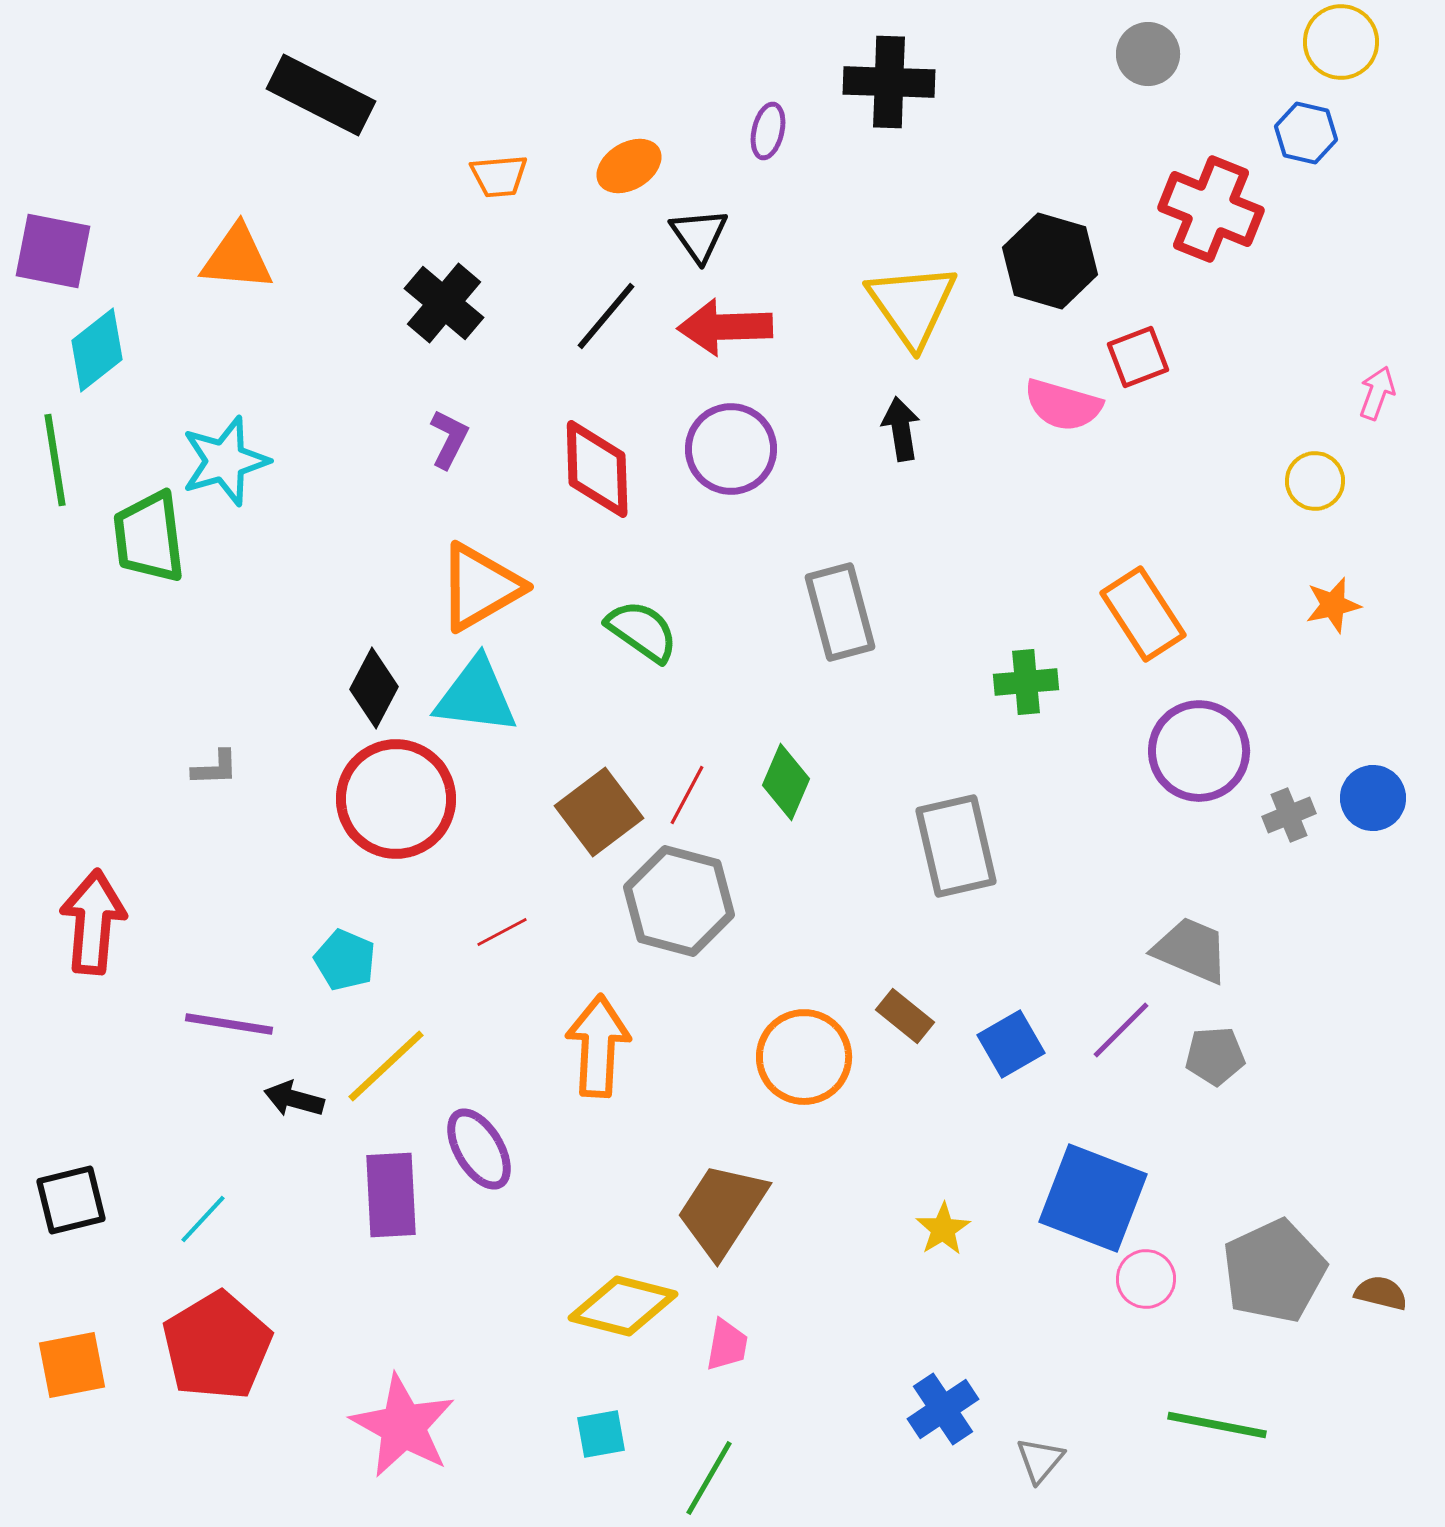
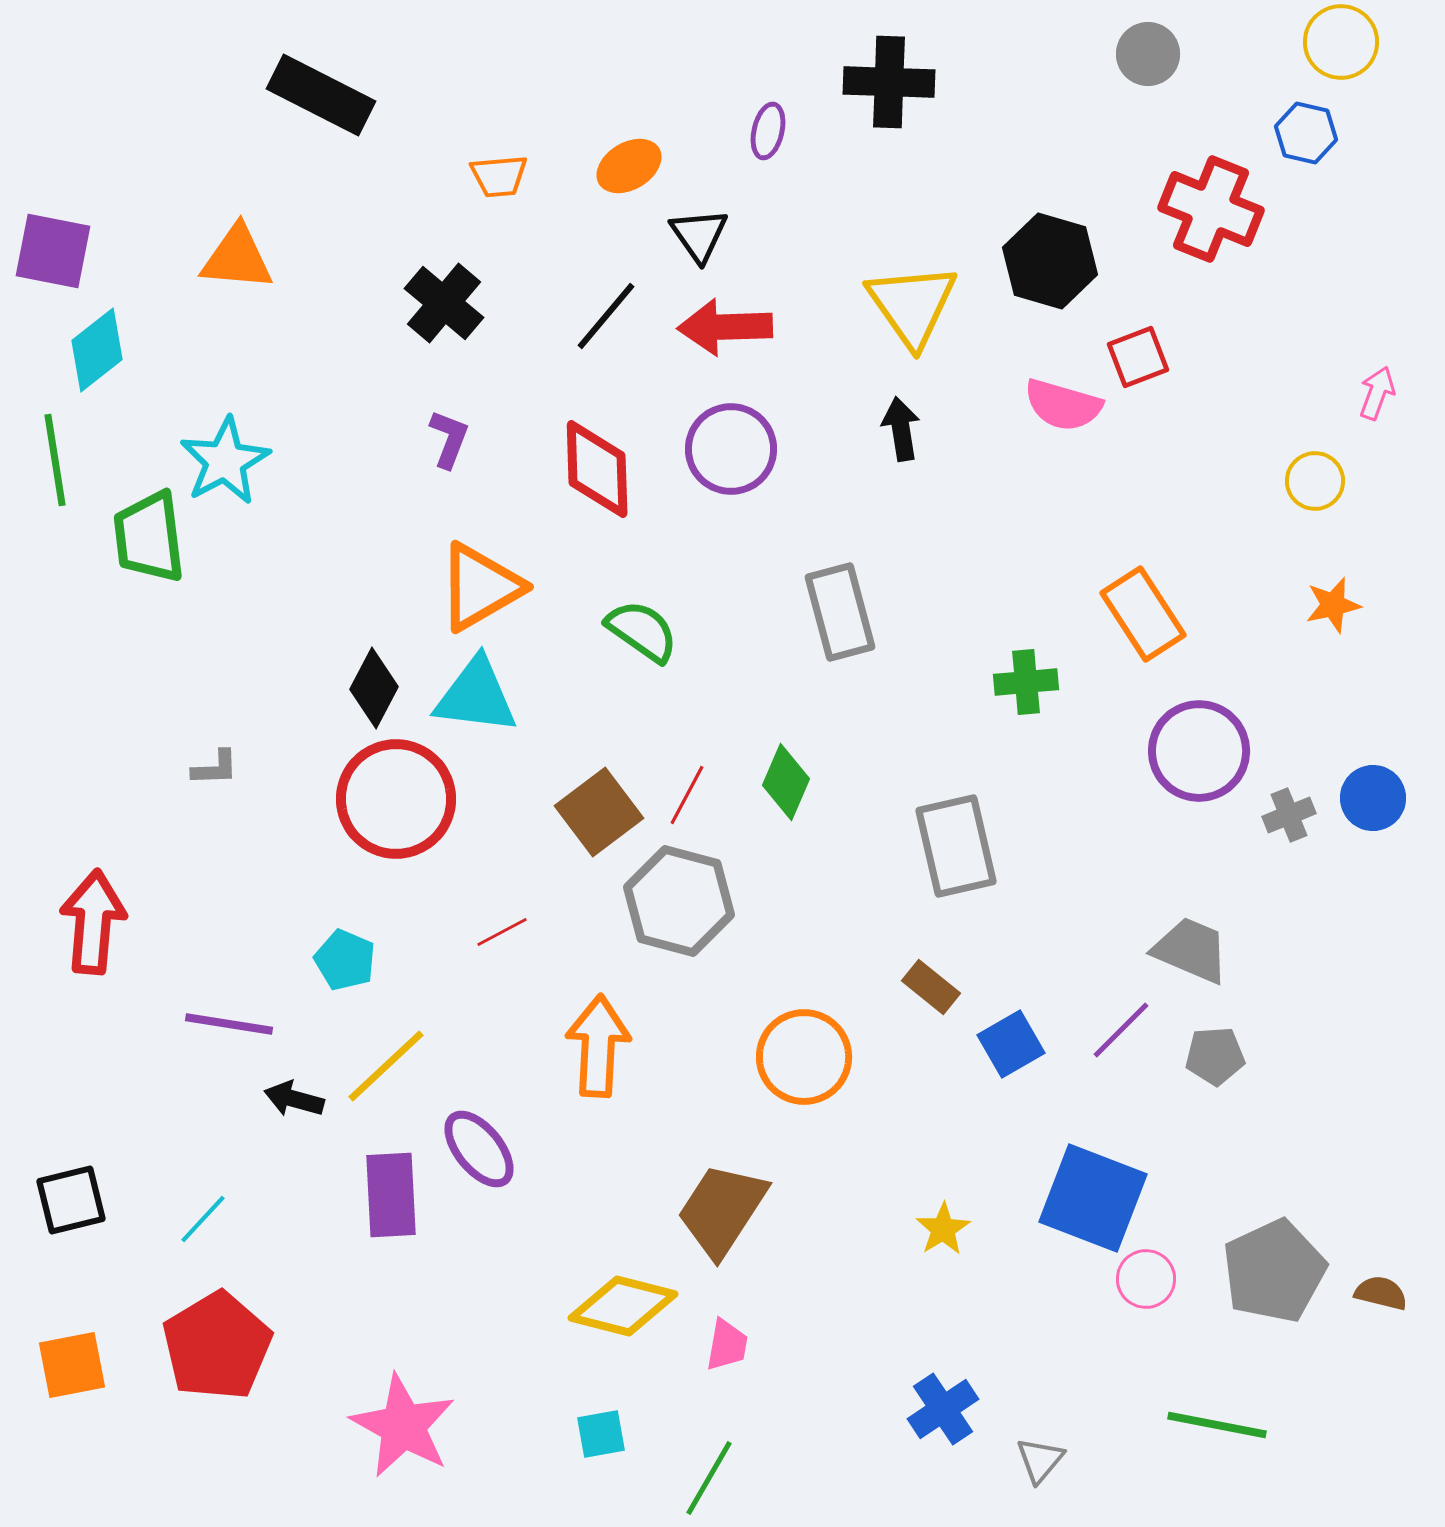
purple L-shape at (449, 439): rotated 6 degrees counterclockwise
cyan star at (225, 461): rotated 12 degrees counterclockwise
brown rectangle at (905, 1016): moved 26 px right, 29 px up
purple ellipse at (479, 1149): rotated 8 degrees counterclockwise
